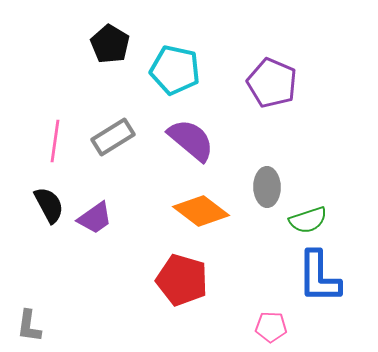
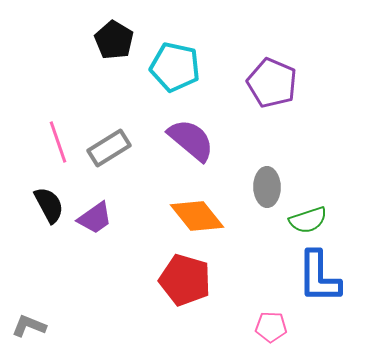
black pentagon: moved 4 px right, 4 px up
cyan pentagon: moved 3 px up
gray rectangle: moved 4 px left, 11 px down
pink line: moved 3 px right, 1 px down; rotated 27 degrees counterclockwise
orange diamond: moved 4 px left, 5 px down; rotated 14 degrees clockwise
red pentagon: moved 3 px right
gray L-shape: rotated 104 degrees clockwise
